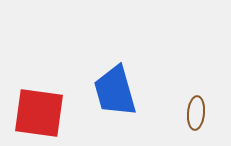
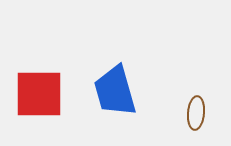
red square: moved 19 px up; rotated 8 degrees counterclockwise
